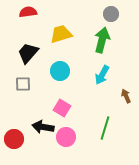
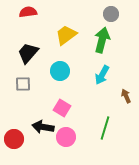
yellow trapezoid: moved 5 px right, 1 px down; rotated 20 degrees counterclockwise
